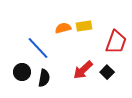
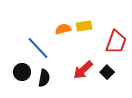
orange semicircle: moved 1 px down
